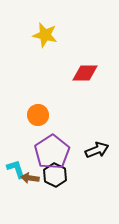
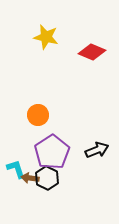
yellow star: moved 1 px right, 2 px down
red diamond: moved 7 px right, 21 px up; rotated 24 degrees clockwise
black hexagon: moved 8 px left, 3 px down
